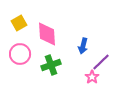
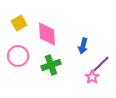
pink circle: moved 2 px left, 2 px down
purple line: moved 2 px down
